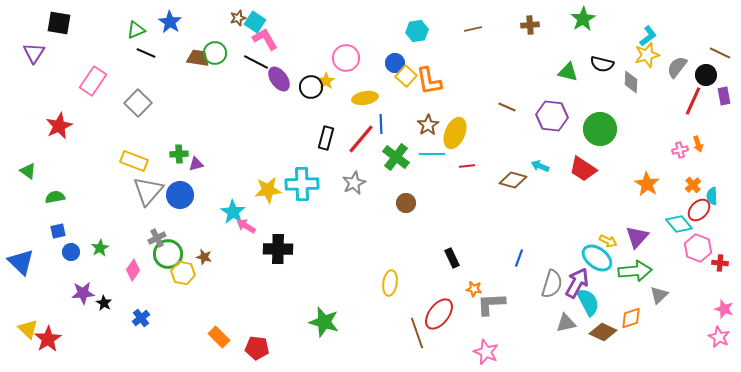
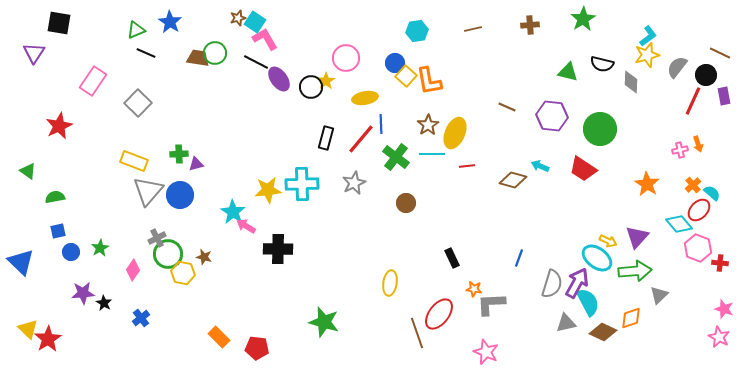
cyan semicircle at (712, 196): moved 3 px up; rotated 132 degrees clockwise
